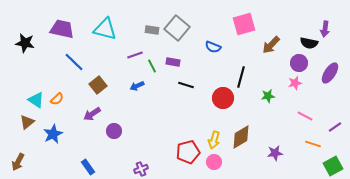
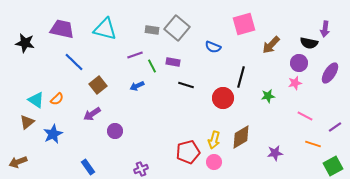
purple circle at (114, 131): moved 1 px right
brown arrow at (18, 162): rotated 42 degrees clockwise
